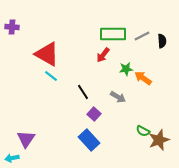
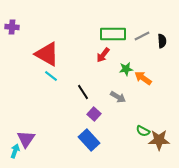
brown star: rotated 20 degrees clockwise
cyan arrow: moved 3 px right, 7 px up; rotated 120 degrees clockwise
